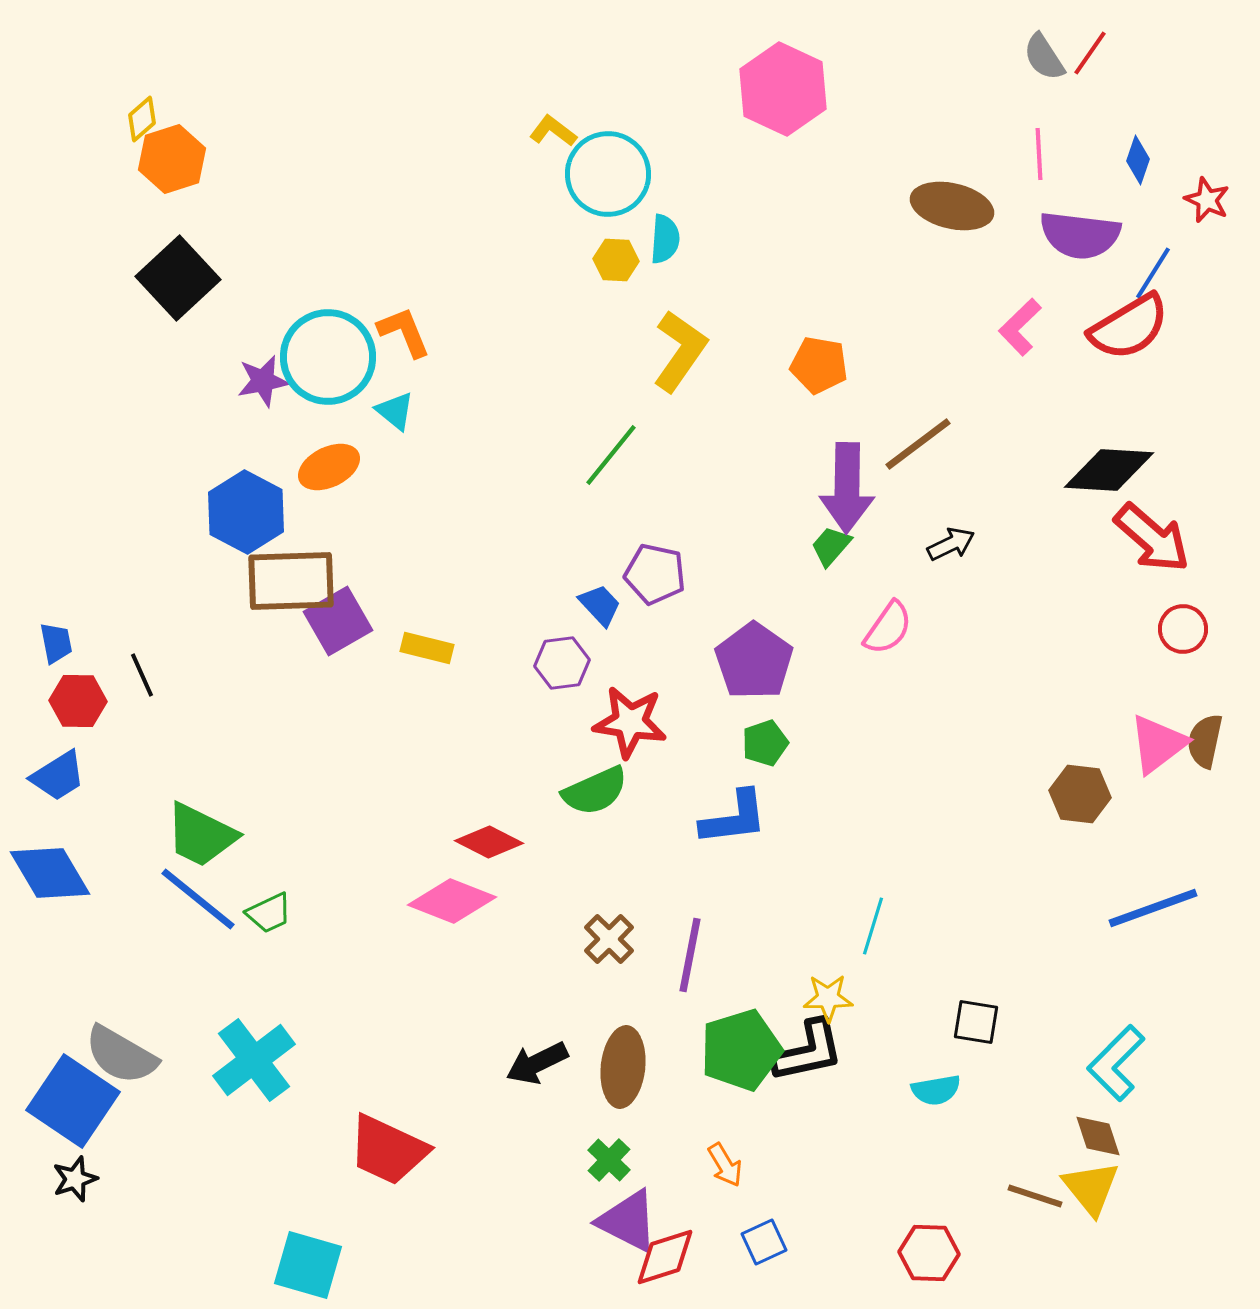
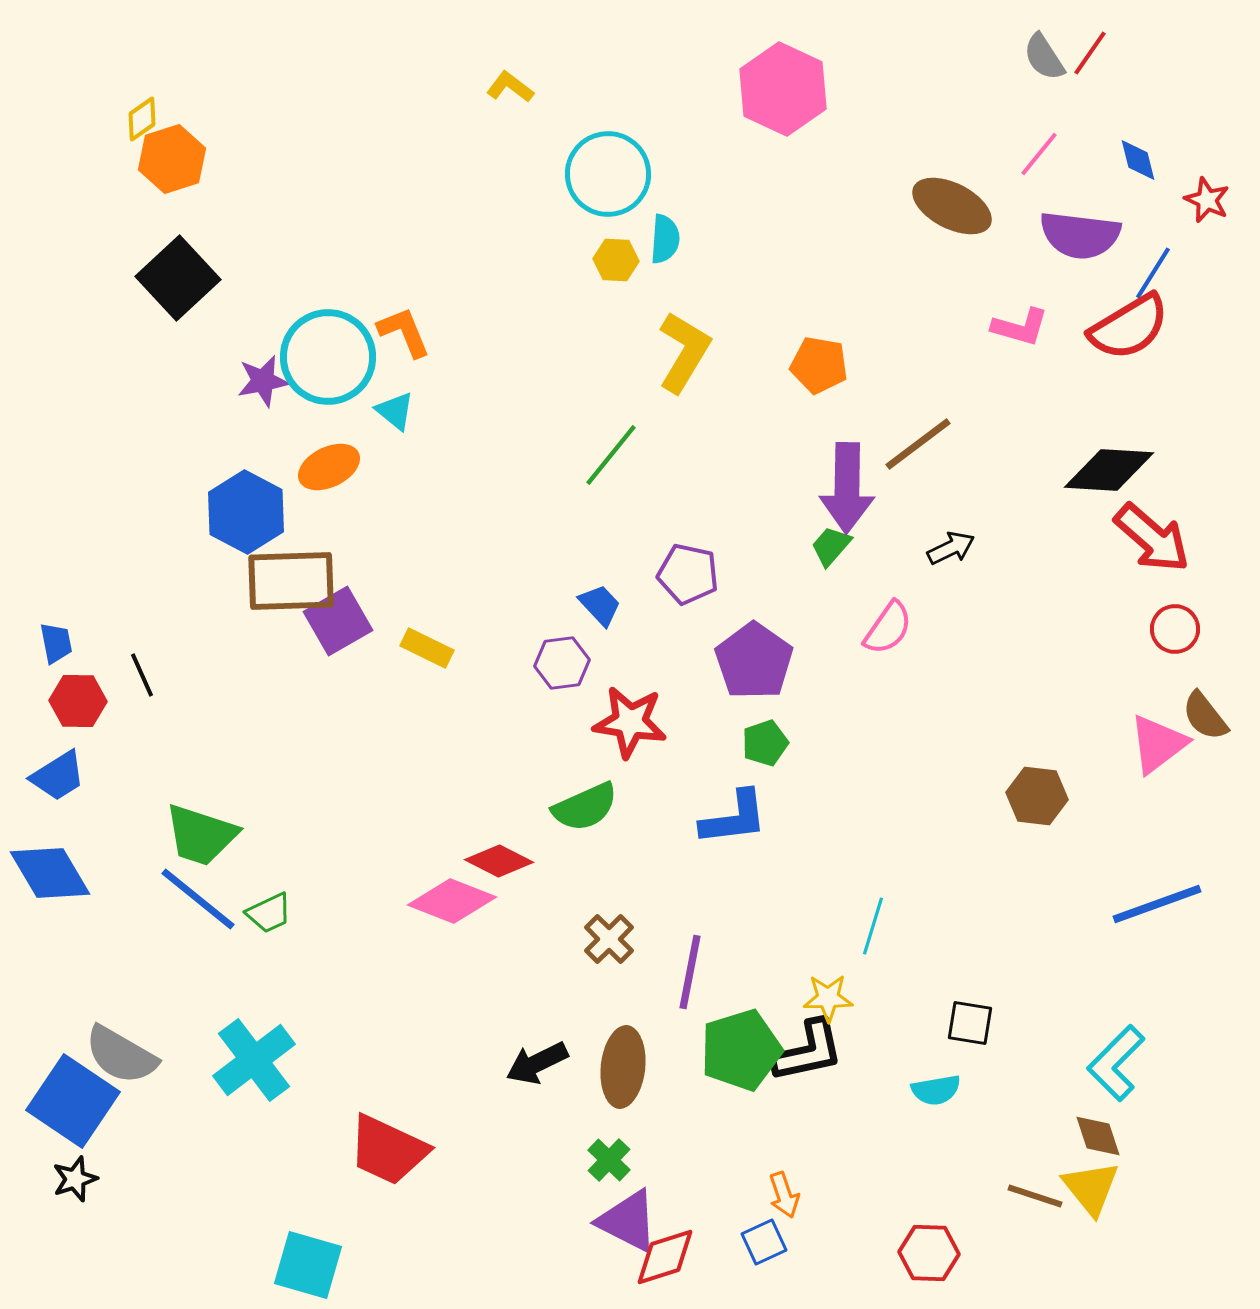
yellow diamond at (142, 119): rotated 6 degrees clockwise
yellow L-shape at (553, 131): moved 43 px left, 44 px up
pink line at (1039, 154): rotated 42 degrees clockwise
blue diamond at (1138, 160): rotated 33 degrees counterclockwise
brown ellipse at (952, 206): rotated 14 degrees clockwise
pink L-shape at (1020, 327): rotated 120 degrees counterclockwise
yellow L-shape at (680, 351): moved 4 px right, 1 px down; rotated 4 degrees counterclockwise
black arrow at (951, 544): moved 4 px down
purple pentagon at (655, 574): moved 33 px right
red circle at (1183, 629): moved 8 px left
yellow rectangle at (427, 648): rotated 12 degrees clockwise
brown semicircle at (1205, 741): moved 25 px up; rotated 50 degrees counterclockwise
green semicircle at (595, 791): moved 10 px left, 16 px down
brown hexagon at (1080, 794): moved 43 px left, 2 px down
green trapezoid at (201, 835): rotated 8 degrees counterclockwise
red diamond at (489, 842): moved 10 px right, 19 px down
blue line at (1153, 908): moved 4 px right, 4 px up
purple line at (690, 955): moved 17 px down
black square at (976, 1022): moved 6 px left, 1 px down
orange arrow at (725, 1165): moved 59 px right, 30 px down; rotated 12 degrees clockwise
